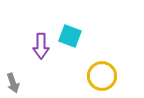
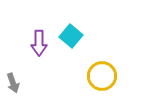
cyan square: moved 1 px right; rotated 20 degrees clockwise
purple arrow: moved 2 px left, 3 px up
